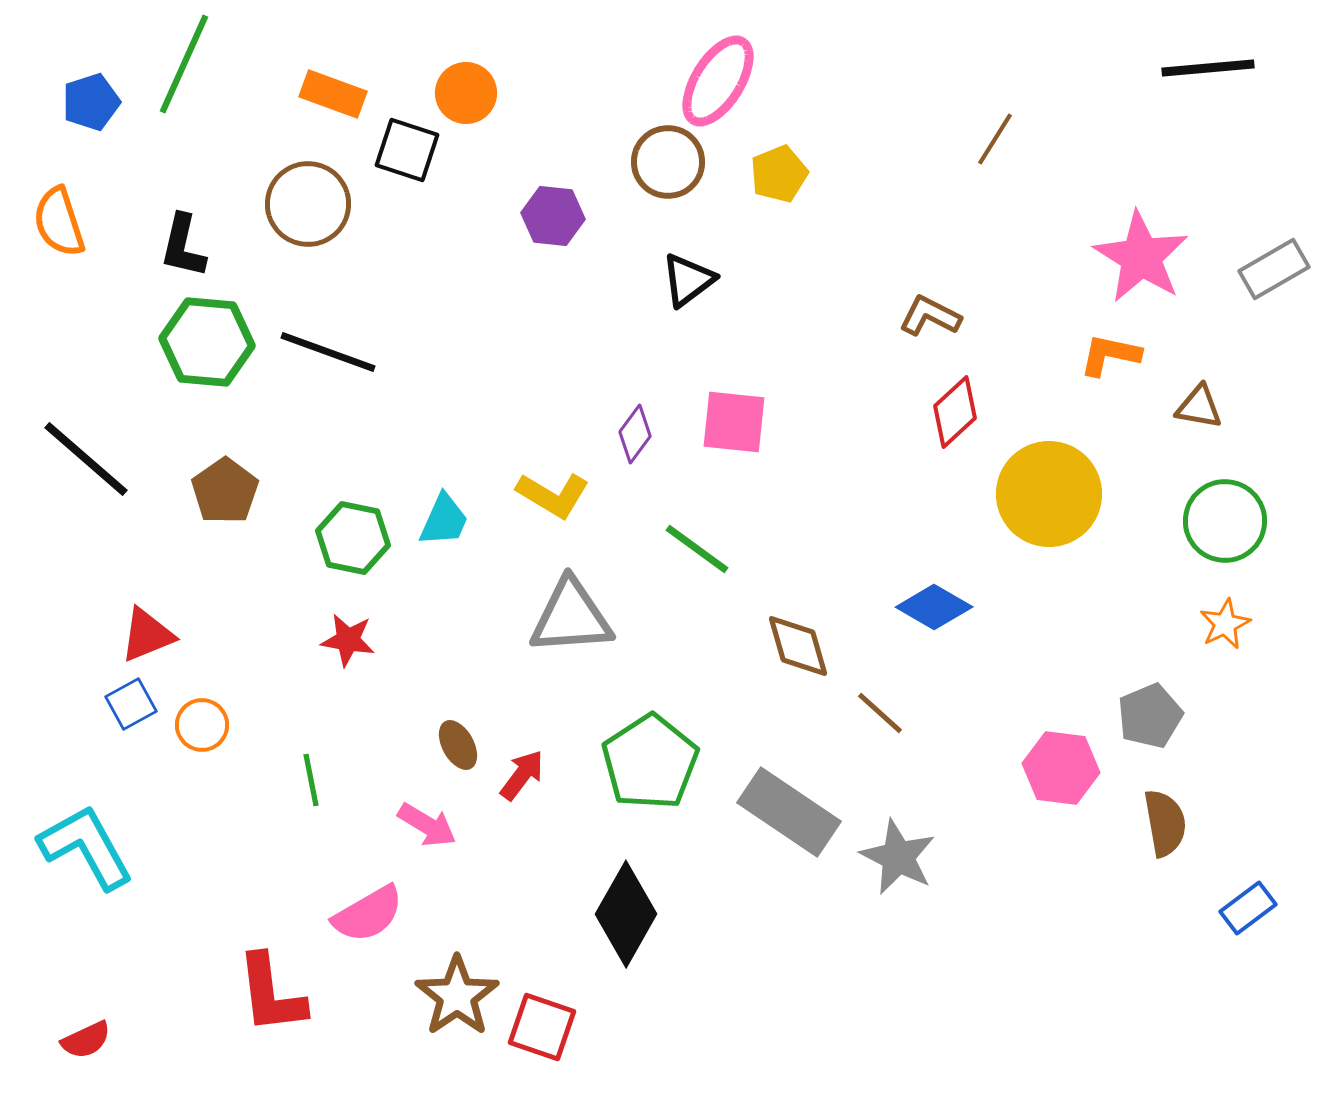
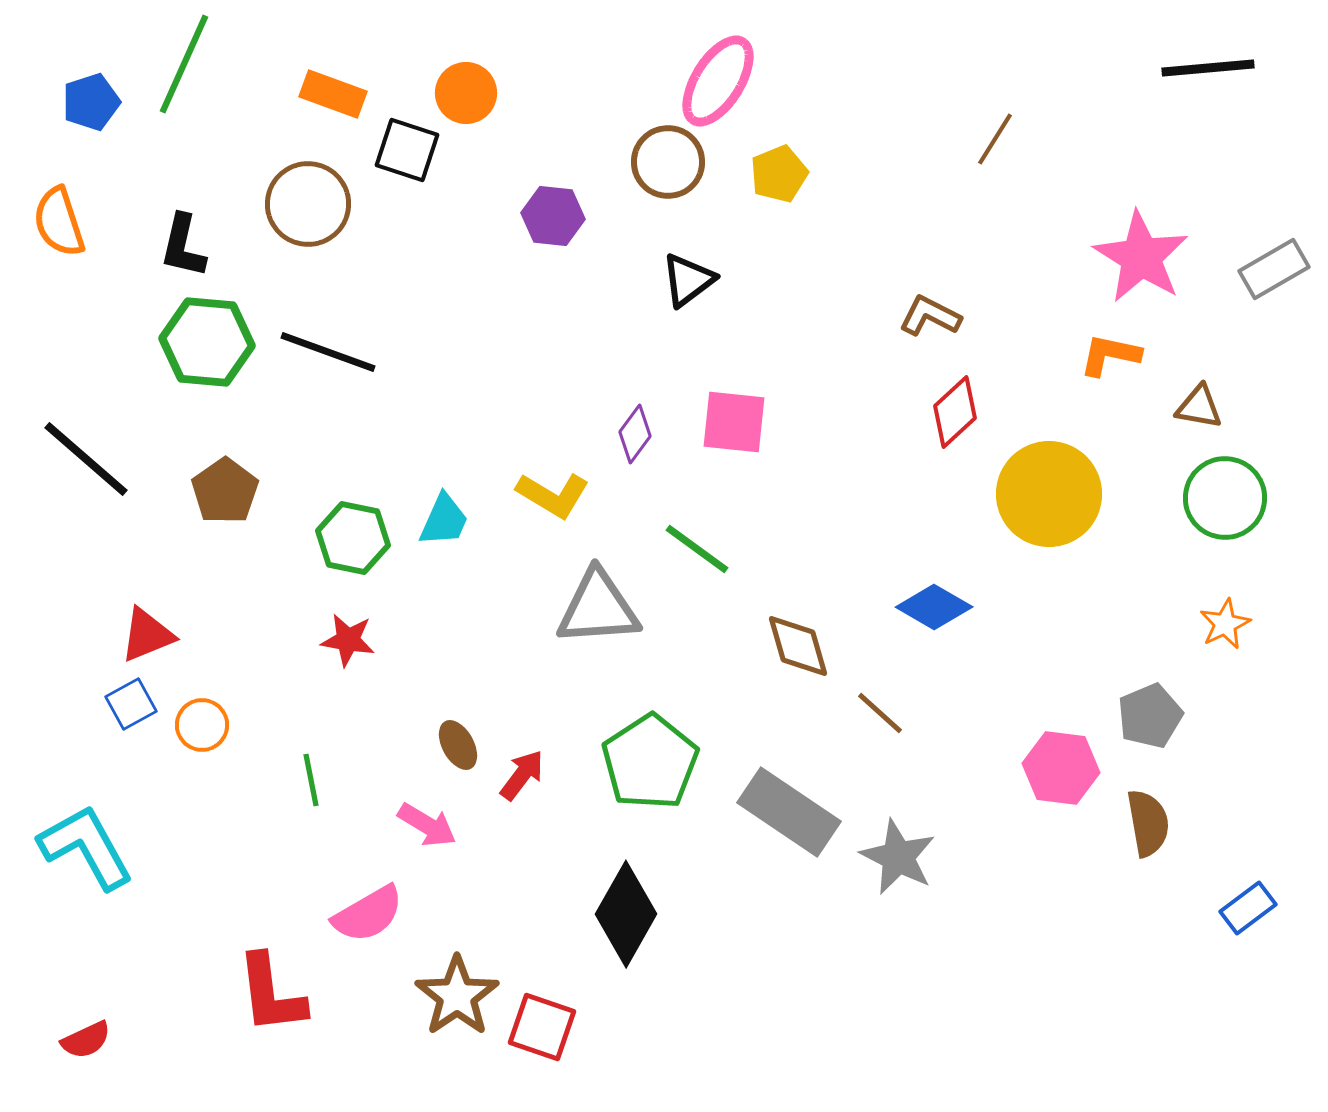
green circle at (1225, 521): moved 23 px up
gray triangle at (571, 617): moved 27 px right, 9 px up
brown semicircle at (1165, 823): moved 17 px left
